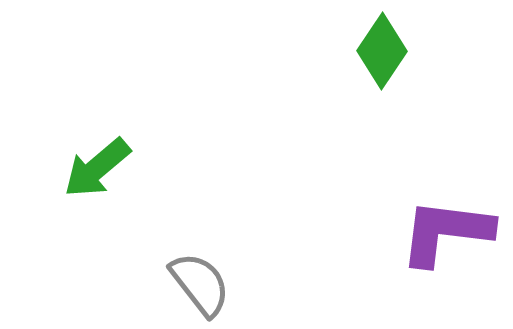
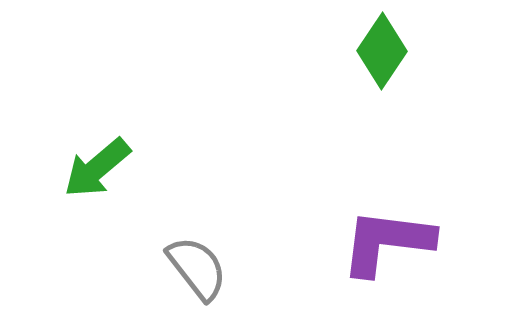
purple L-shape: moved 59 px left, 10 px down
gray semicircle: moved 3 px left, 16 px up
